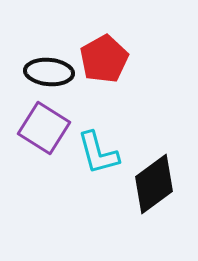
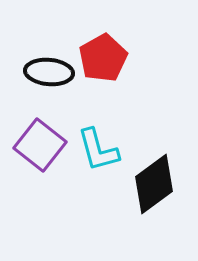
red pentagon: moved 1 px left, 1 px up
purple square: moved 4 px left, 17 px down; rotated 6 degrees clockwise
cyan L-shape: moved 3 px up
